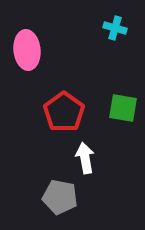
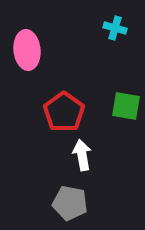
green square: moved 3 px right, 2 px up
white arrow: moved 3 px left, 3 px up
gray pentagon: moved 10 px right, 6 px down
